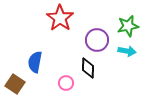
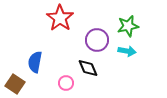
black diamond: rotated 25 degrees counterclockwise
